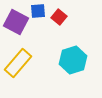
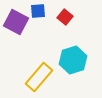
red square: moved 6 px right
yellow rectangle: moved 21 px right, 14 px down
